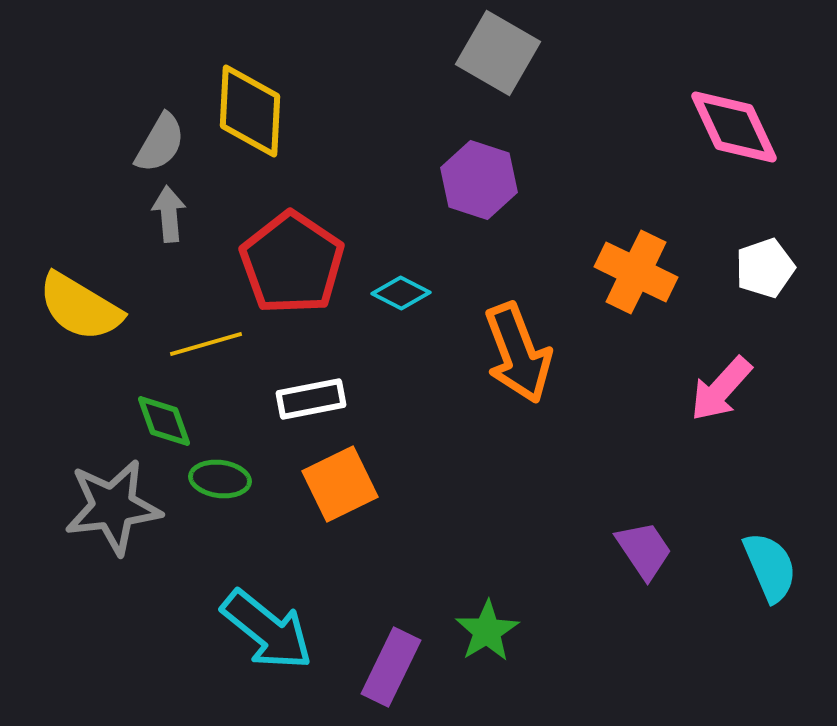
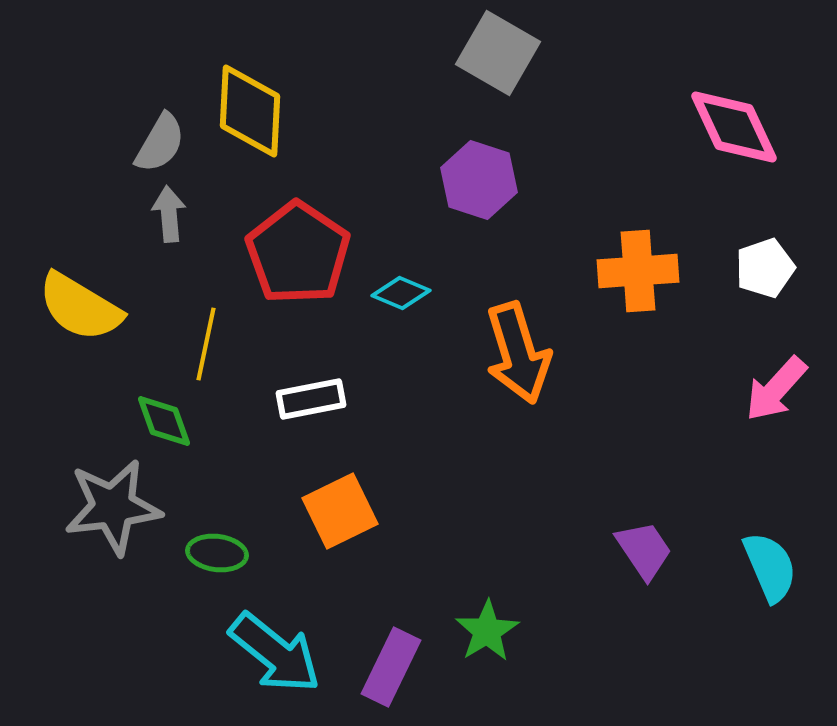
red pentagon: moved 6 px right, 10 px up
orange cross: moved 2 px right, 1 px up; rotated 30 degrees counterclockwise
cyan diamond: rotated 4 degrees counterclockwise
yellow line: rotated 62 degrees counterclockwise
orange arrow: rotated 4 degrees clockwise
pink arrow: moved 55 px right
green ellipse: moved 3 px left, 74 px down
orange square: moved 27 px down
cyan arrow: moved 8 px right, 23 px down
